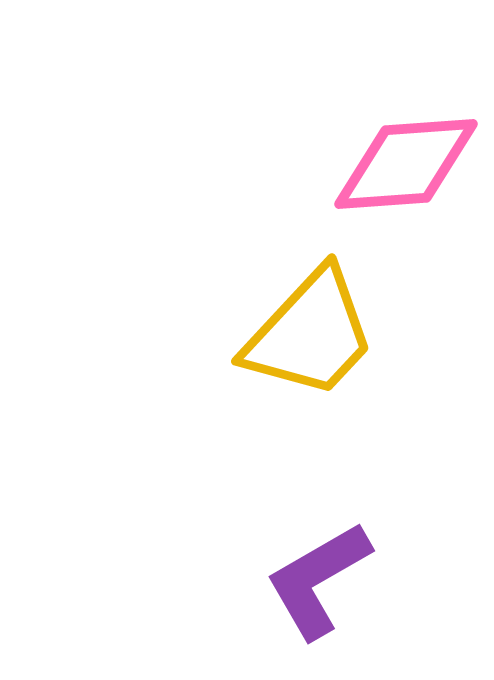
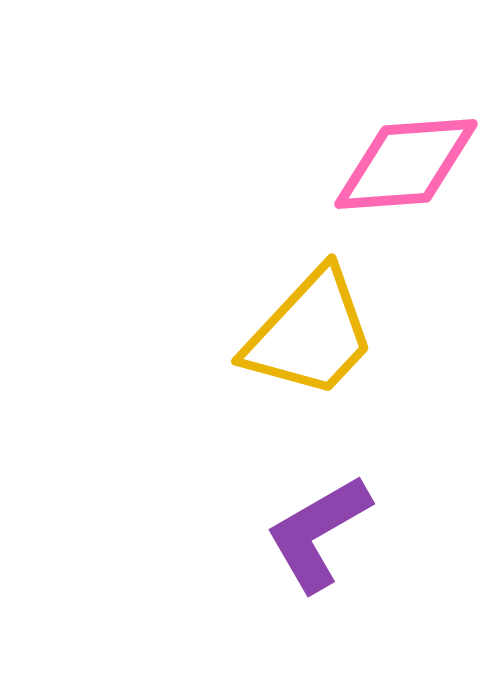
purple L-shape: moved 47 px up
